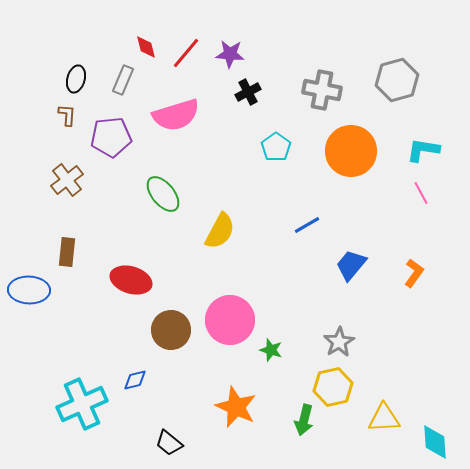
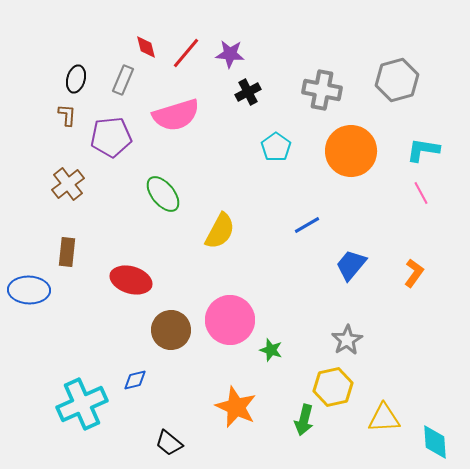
brown cross: moved 1 px right, 4 px down
gray star: moved 8 px right, 2 px up
